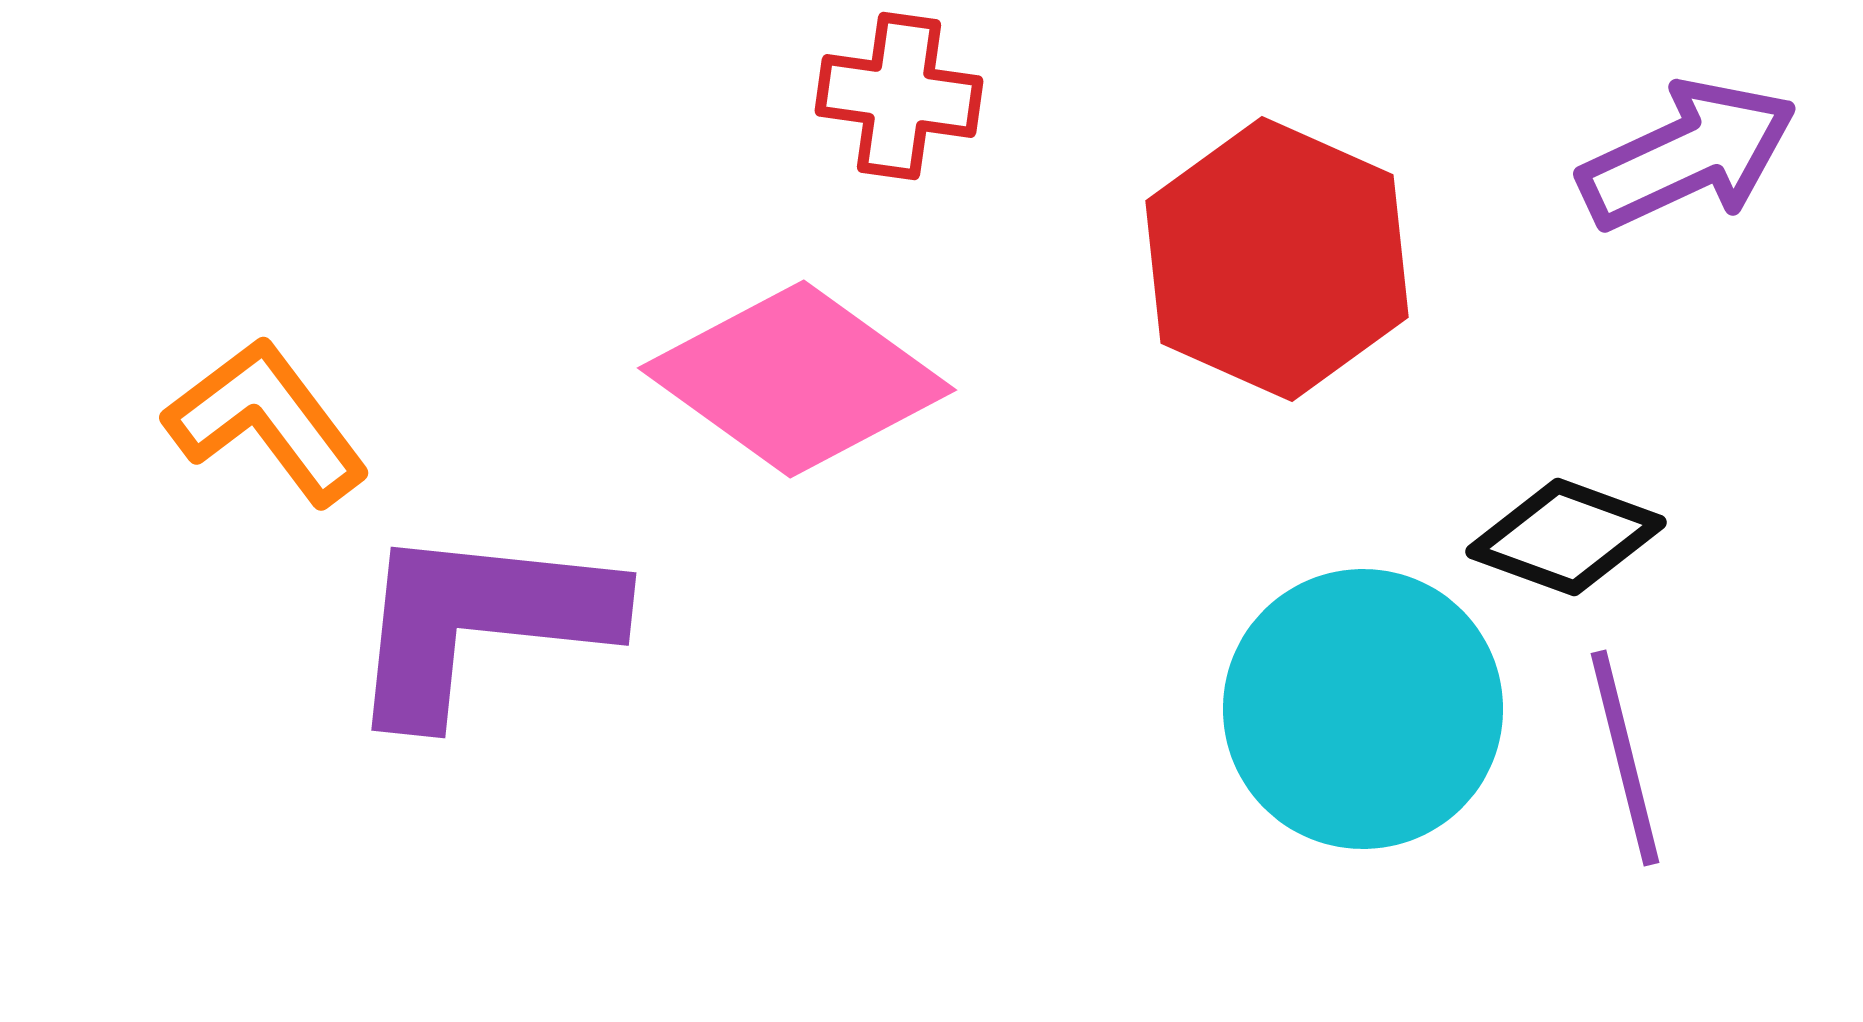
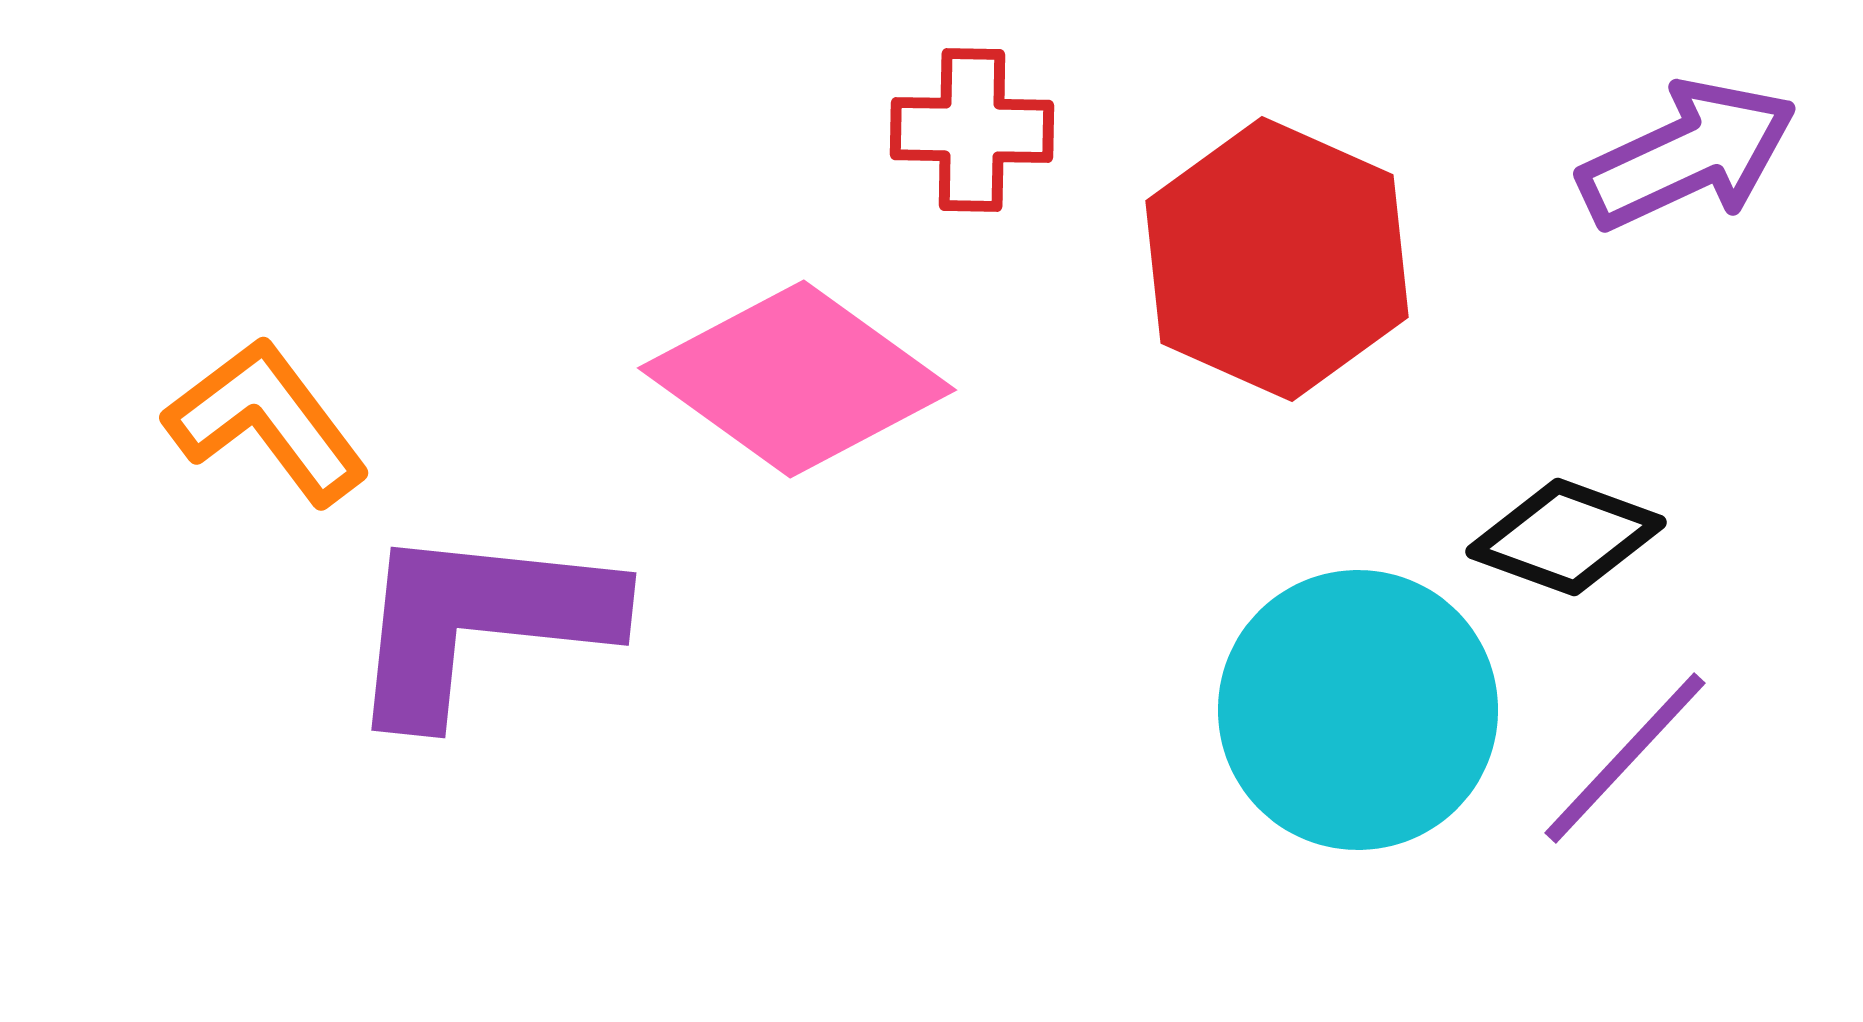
red cross: moved 73 px right, 34 px down; rotated 7 degrees counterclockwise
cyan circle: moved 5 px left, 1 px down
purple line: rotated 57 degrees clockwise
